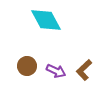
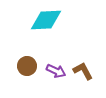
cyan diamond: rotated 64 degrees counterclockwise
brown L-shape: moved 1 px left, 1 px down; rotated 105 degrees clockwise
